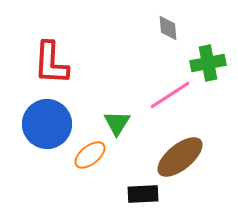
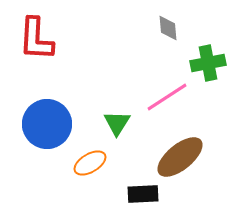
red L-shape: moved 15 px left, 24 px up
pink line: moved 3 px left, 2 px down
orange ellipse: moved 8 px down; rotated 8 degrees clockwise
